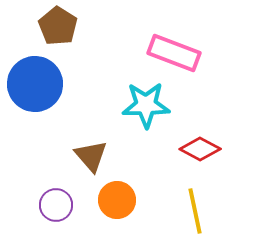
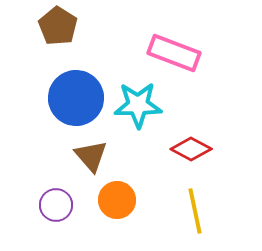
blue circle: moved 41 px right, 14 px down
cyan star: moved 8 px left
red diamond: moved 9 px left
